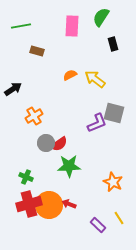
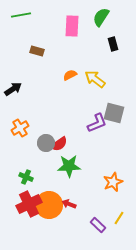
green line: moved 11 px up
orange cross: moved 14 px left, 12 px down
orange star: rotated 24 degrees clockwise
red cross: rotated 10 degrees counterclockwise
yellow line: rotated 64 degrees clockwise
